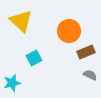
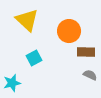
yellow triangle: moved 6 px right, 1 px up
brown rectangle: rotated 24 degrees clockwise
